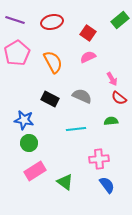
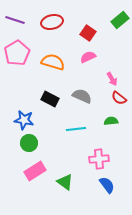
orange semicircle: rotated 45 degrees counterclockwise
